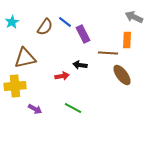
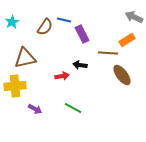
blue line: moved 1 px left, 2 px up; rotated 24 degrees counterclockwise
purple rectangle: moved 1 px left
orange rectangle: rotated 56 degrees clockwise
